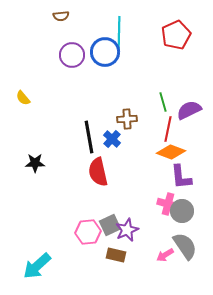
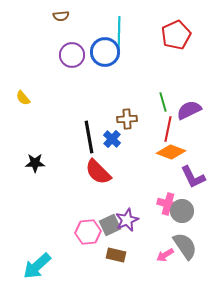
red semicircle: rotated 32 degrees counterclockwise
purple L-shape: moved 12 px right; rotated 20 degrees counterclockwise
purple star: moved 10 px up
